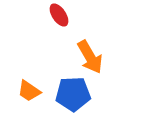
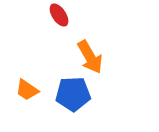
orange trapezoid: moved 2 px left, 1 px up
